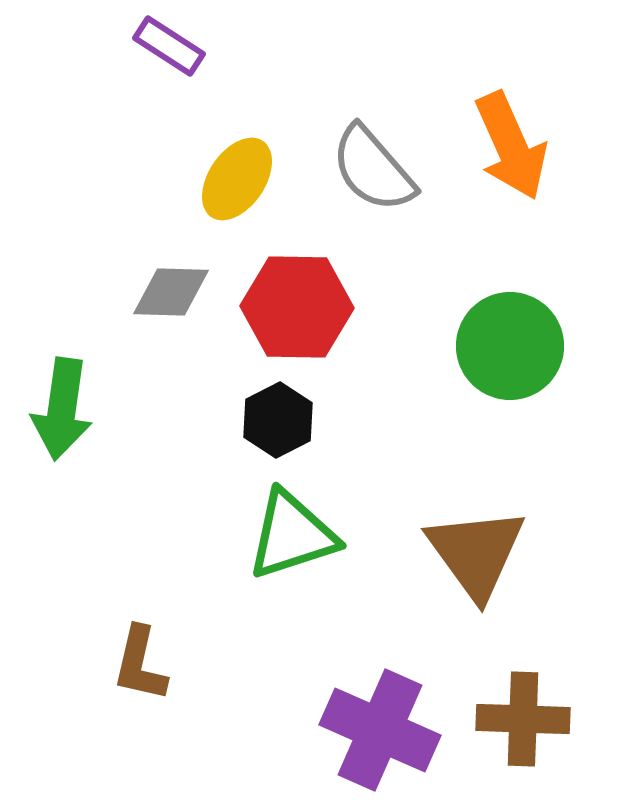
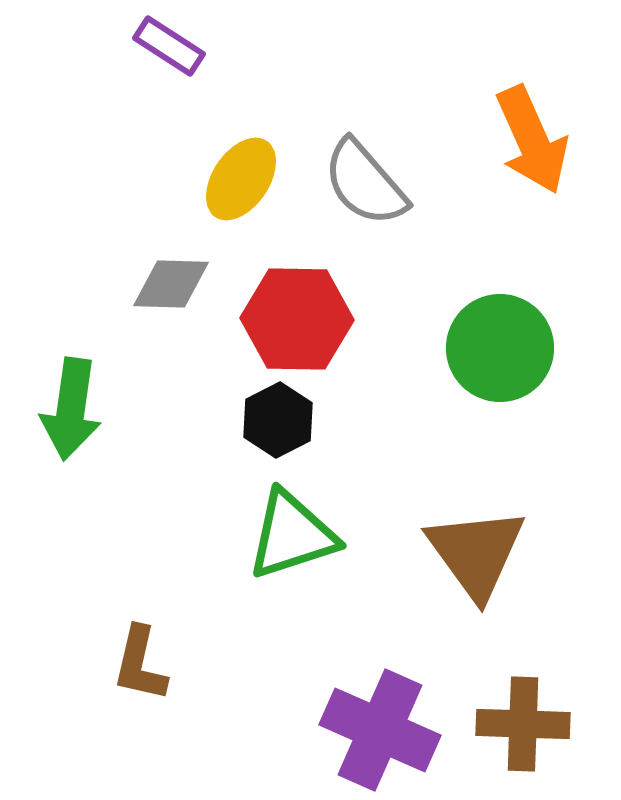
orange arrow: moved 21 px right, 6 px up
gray semicircle: moved 8 px left, 14 px down
yellow ellipse: moved 4 px right
gray diamond: moved 8 px up
red hexagon: moved 12 px down
green circle: moved 10 px left, 2 px down
green arrow: moved 9 px right
brown cross: moved 5 px down
